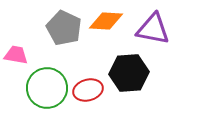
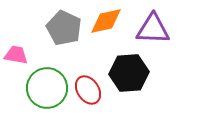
orange diamond: rotated 16 degrees counterclockwise
purple triangle: rotated 9 degrees counterclockwise
red ellipse: rotated 72 degrees clockwise
